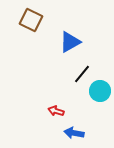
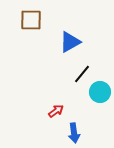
brown square: rotated 25 degrees counterclockwise
cyan circle: moved 1 px down
red arrow: rotated 126 degrees clockwise
blue arrow: rotated 108 degrees counterclockwise
